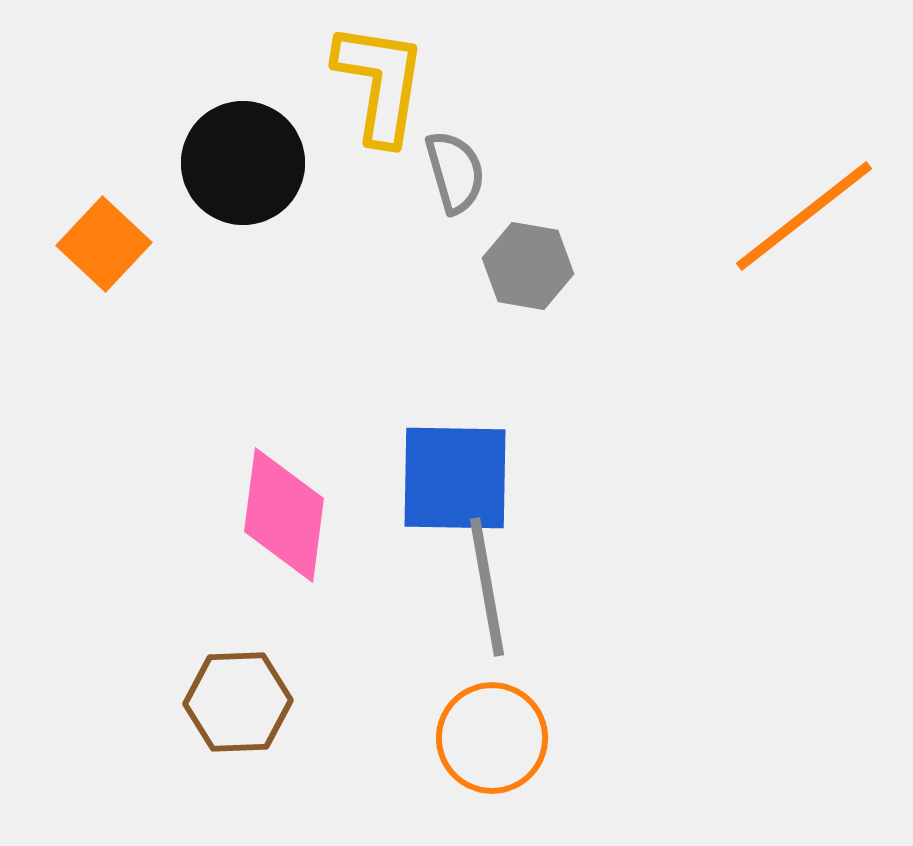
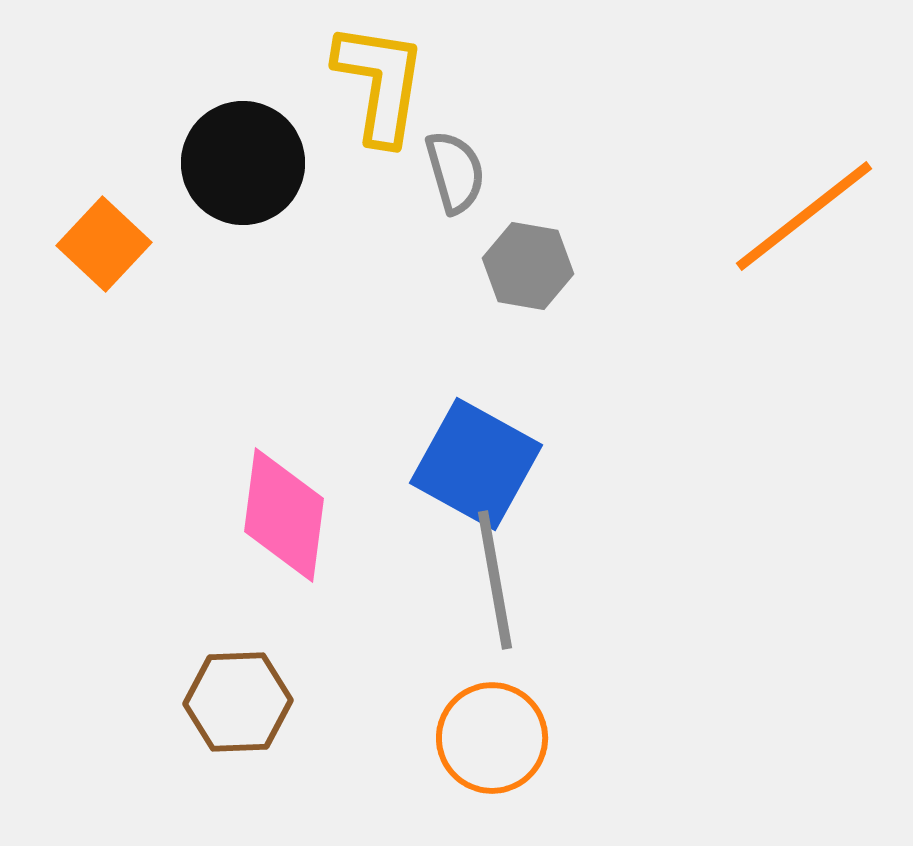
blue square: moved 21 px right, 14 px up; rotated 28 degrees clockwise
gray line: moved 8 px right, 7 px up
